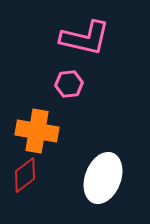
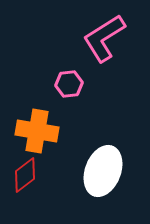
pink L-shape: moved 19 px right; rotated 135 degrees clockwise
white ellipse: moved 7 px up
